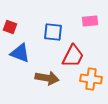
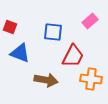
pink rectangle: rotated 35 degrees counterclockwise
brown arrow: moved 1 px left, 2 px down
